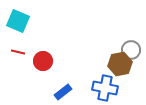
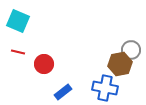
red circle: moved 1 px right, 3 px down
